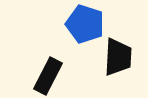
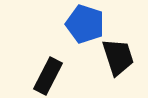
black trapezoid: rotated 21 degrees counterclockwise
